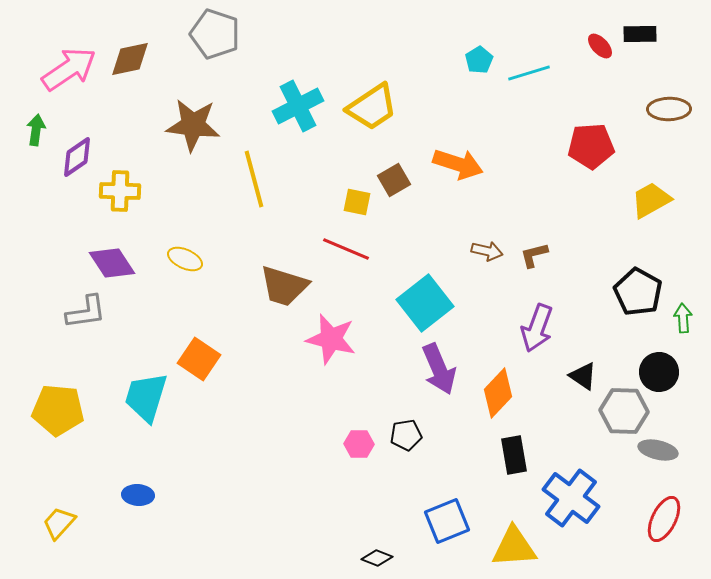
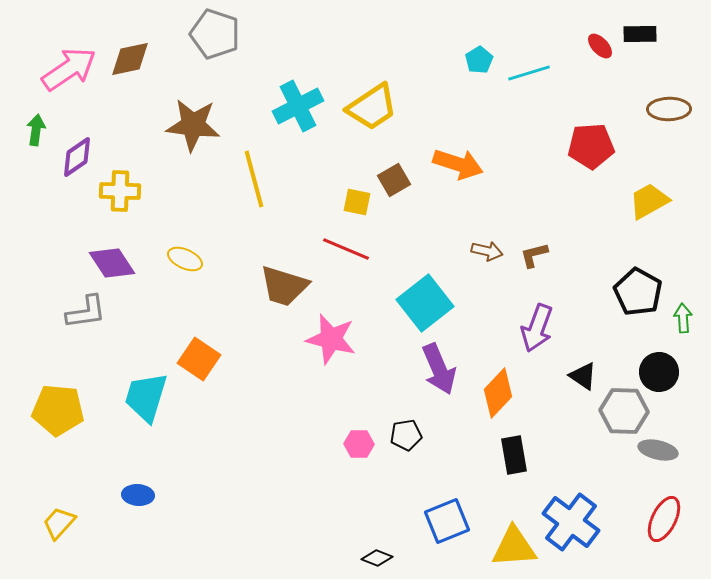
yellow trapezoid at (651, 200): moved 2 px left, 1 px down
blue cross at (571, 498): moved 24 px down
